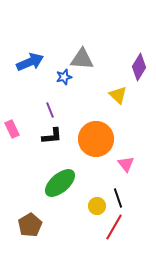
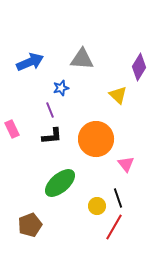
blue star: moved 3 px left, 11 px down
brown pentagon: rotated 10 degrees clockwise
